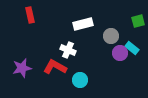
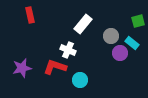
white rectangle: rotated 36 degrees counterclockwise
cyan rectangle: moved 5 px up
red L-shape: rotated 10 degrees counterclockwise
